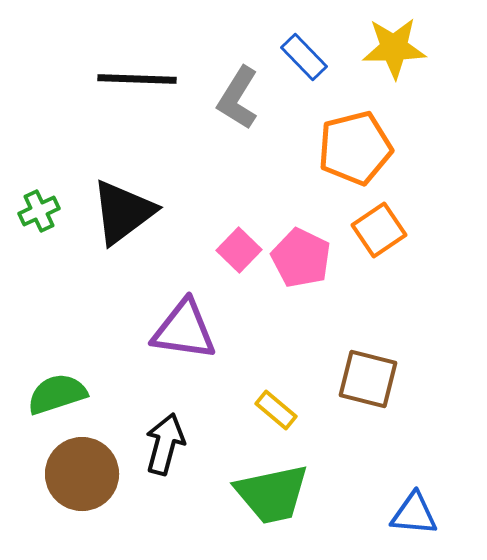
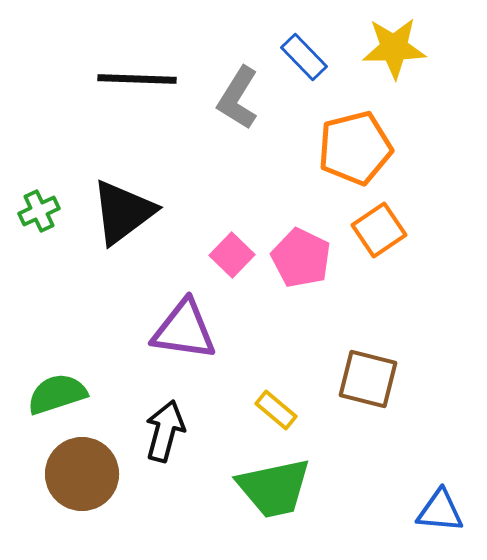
pink square: moved 7 px left, 5 px down
black arrow: moved 13 px up
green trapezoid: moved 2 px right, 6 px up
blue triangle: moved 26 px right, 3 px up
